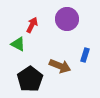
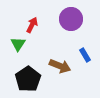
purple circle: moved 4 px right
green triangle: rotated 35 degrees clockwise
blue rectangle: rotated 48 degrees counterclockwise
black pentagon: moved 2 px left
